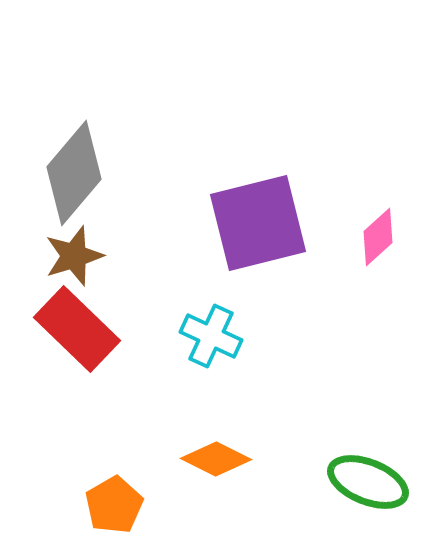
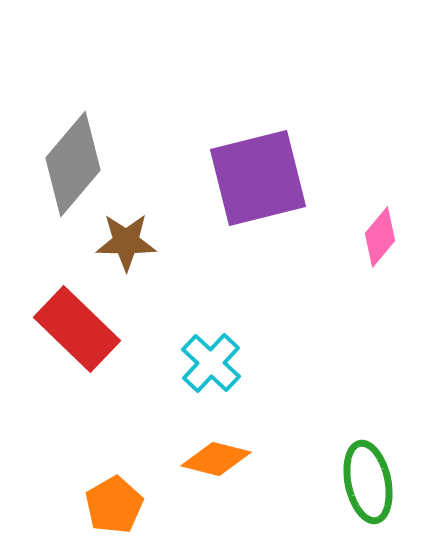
gray diamond: moved 1 px left, 9 px up
purple square: moved 45 px up
pink diamond: moved 2 px right; rotated 8 degrees counterclockwise
brown star: moved 52 px right, 14 px up; rotated 18 degrees clockwise
cyan cross: moved 27 px down; rotated 18 degrees clockwise
orange diamond: rotated 12 degrees counterclockwise
green ellipse: rotated 56 degrees clockwise
